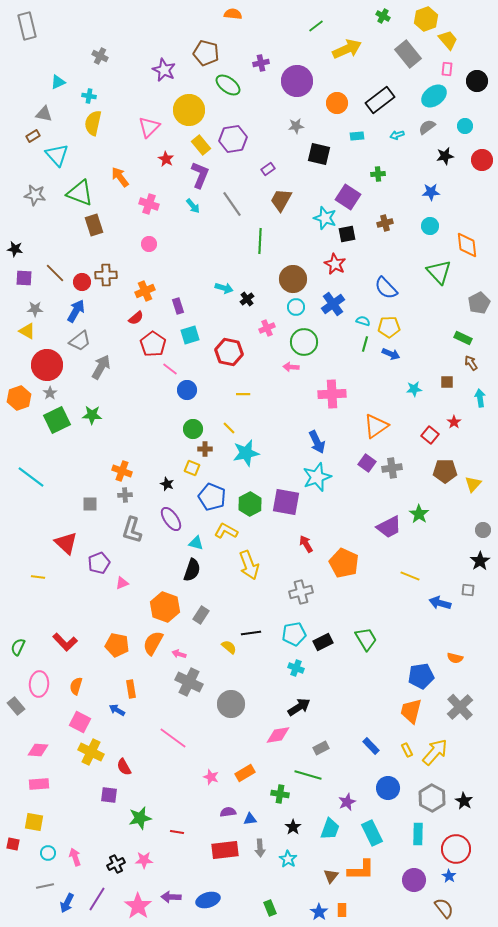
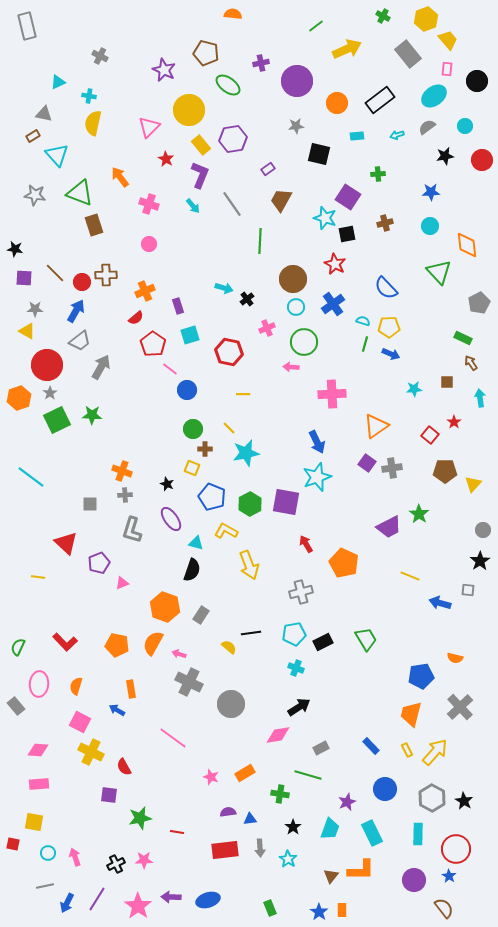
orange trapezoid at (411, 711): moved 3 px down
blue circle at (388, 788): moved 3 px left, 1 px down
